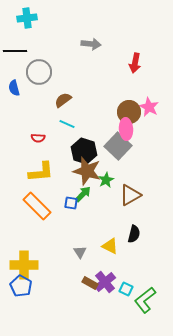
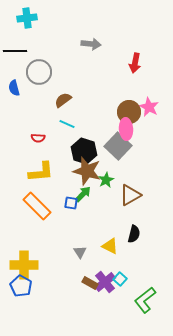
cyan square: moved 6 px left, 10 px up; rotated 16 degrees clockwise
